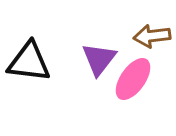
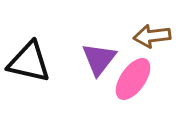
black triangle: rotated 6 degrees clockwise
